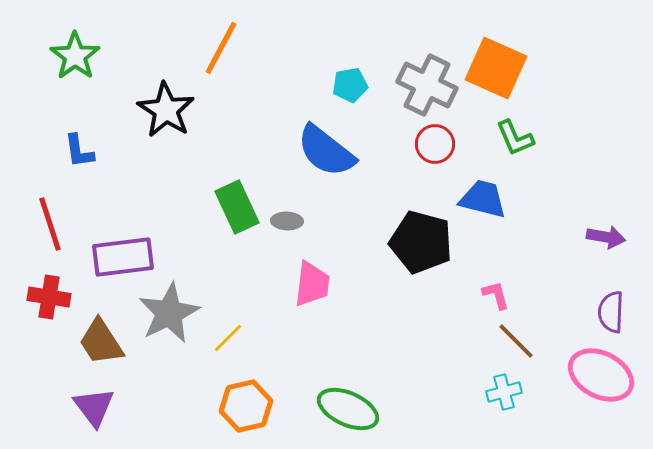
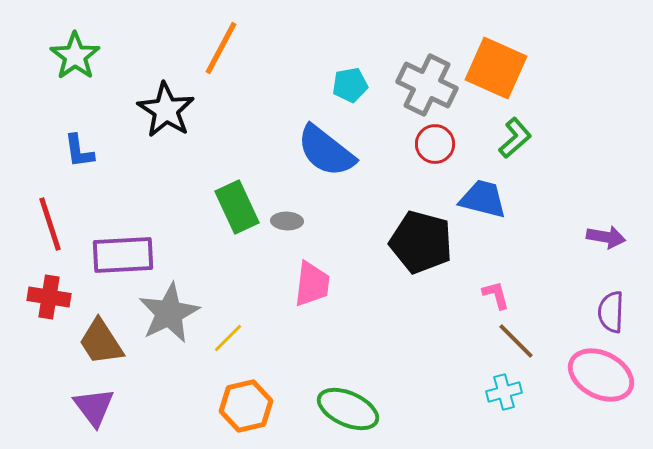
green L-shape: rotated 108 degrees counterclockwise
purple rectangle: moved 2 px up; rotated 4 degrees clockwise
